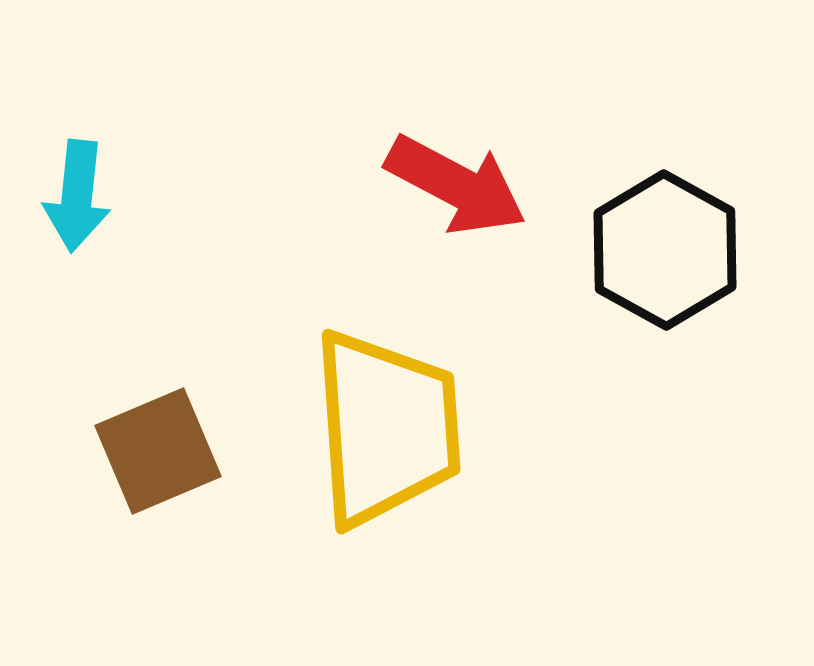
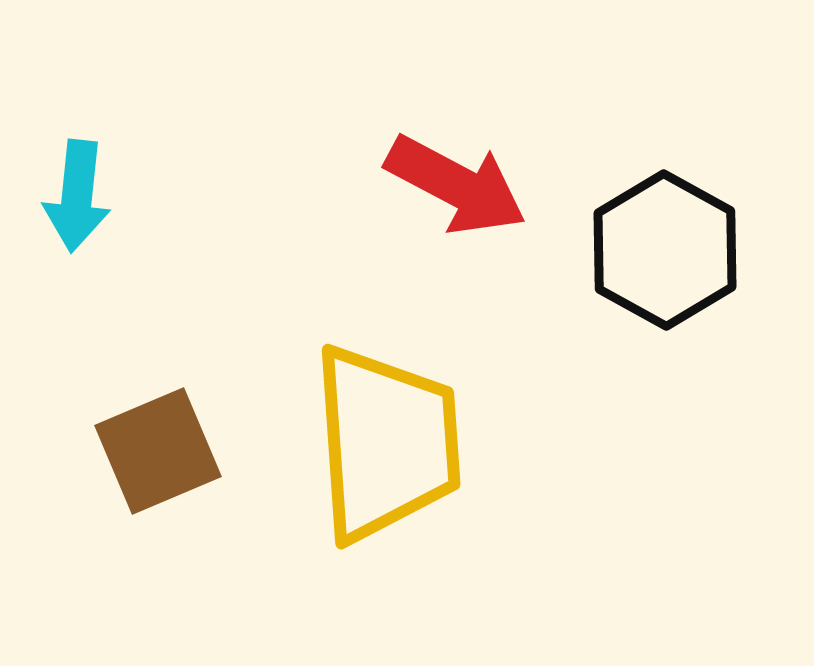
yellow trapezoid: moved 15 px down
